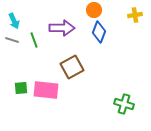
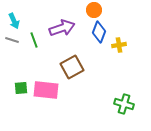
yellow cross: moved 16 px left, 30 px down
purple arrow: rotated 20 degrees counterclockwise
